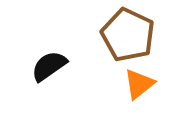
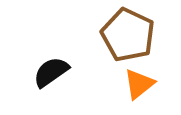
black semicircle: moved 2 px right, 6 px down
